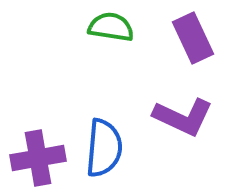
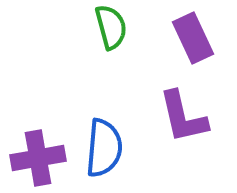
green semicircle: rotated 66 degrees clockwise
purple L-shape: rotated 52 degrees clockwise
